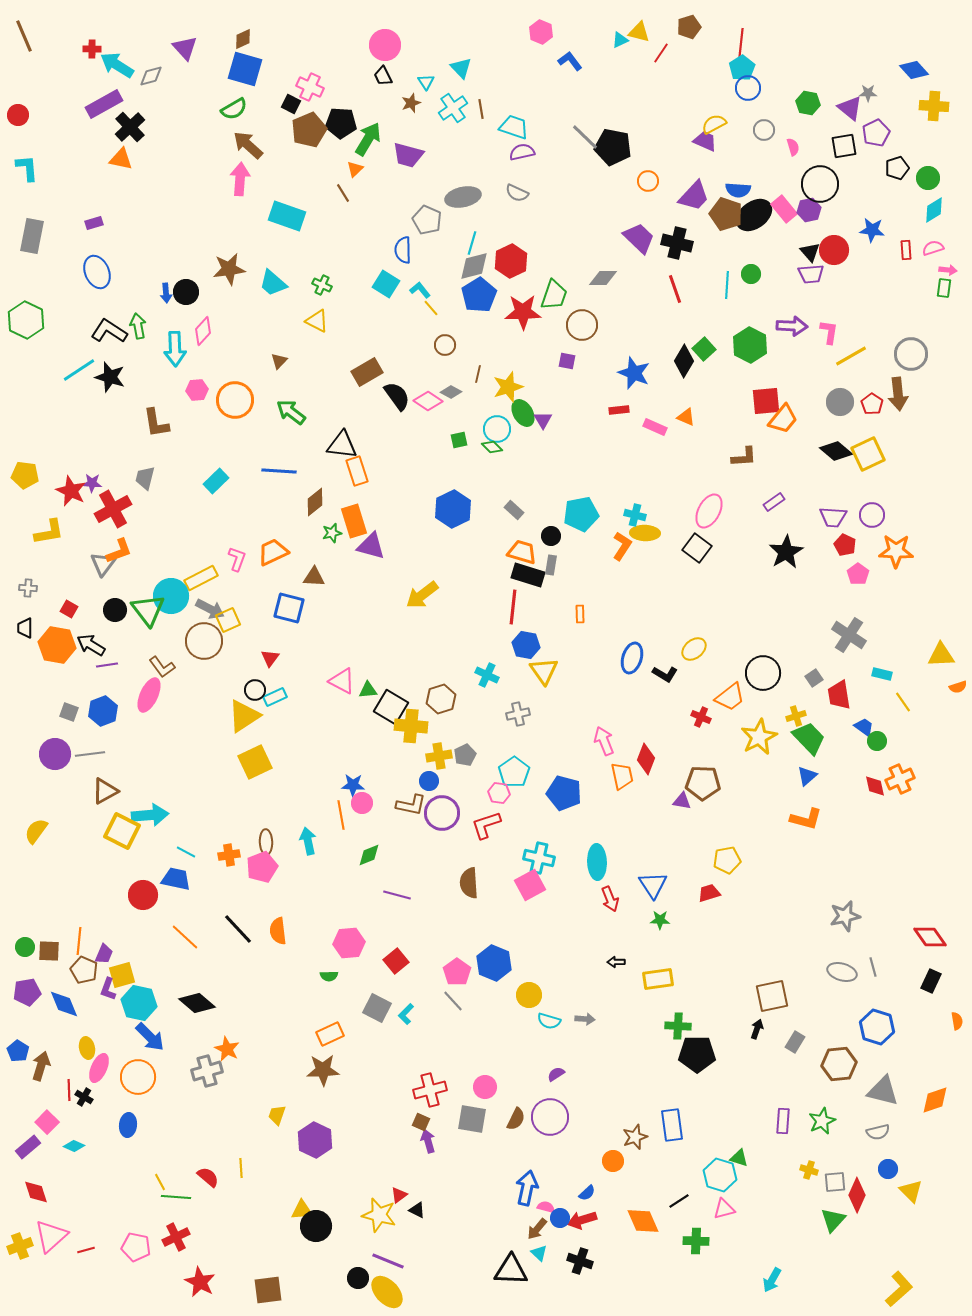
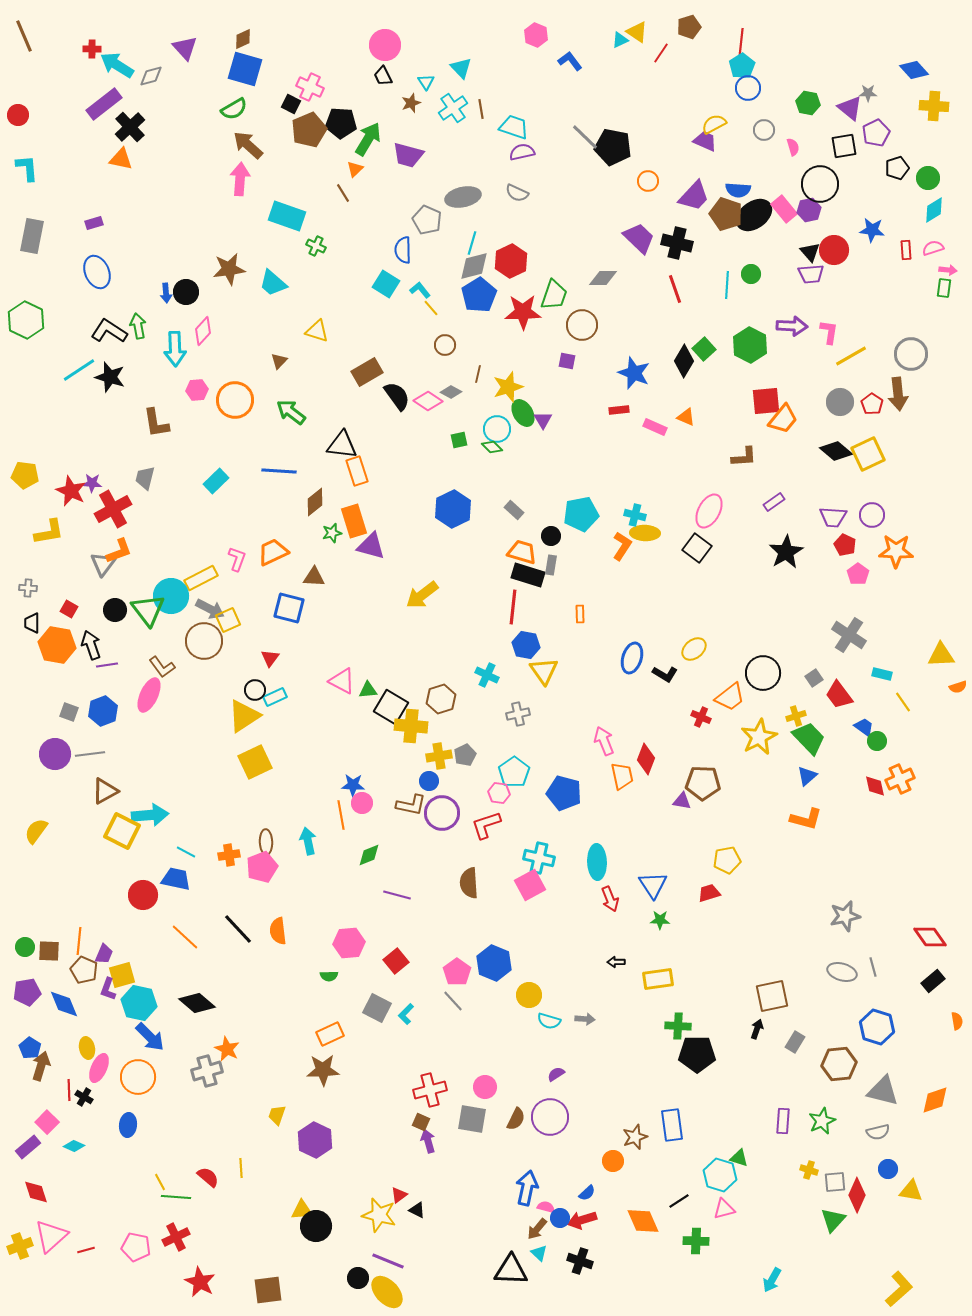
pink hexagon at (541, 32): moved 5 px left, 3 px down
yellow triangle at (639, 32): moved 2 px left; rotated 20 degrees clockwise
cyan pentagon at (742, 68): moved 2 px up
purple rectangle at (104, 104): rotated 9 degrees counterclockwise
green cross at (322, 285): moved 6 px left, 39 px up
yellow triangle at (317, 321): moved 10 px down; rotated 10 degrees counterclockwise
black trapezoid at (25, 628): moved 7 px right, 5 px up
black arrow at (91, 645): rotated 40 degrees clockwise
red trapezoid at (839, 695): rotated 28 degrees counterclockwise
black rectangle at (931, 981): moved 2 px right; rotated 25 degrees clockwise
blue pentagon at (18, 1051): moved 12 px right, 3 px up
yellow triangle at (911, 1191): rotated 35 degrees counterclockwise
